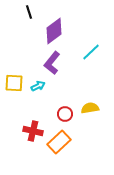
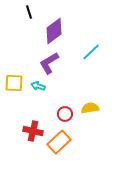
purple L-shape: moved 3 px left; rotated 20 degrees clockwise
cyan arrow: rotated 136 degrees counterclockwise
